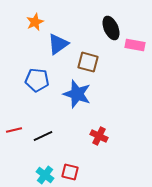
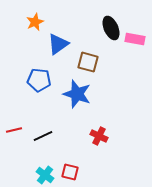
pink rectangle: moved 6 px up
blue pentagon: moved 2 px right
